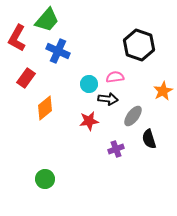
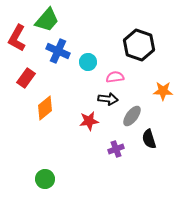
cyan circle: moved 1 px left, 22 px up
orange star: rotated 30 degrees clockwise
gray ellipse: moved 1 px left
